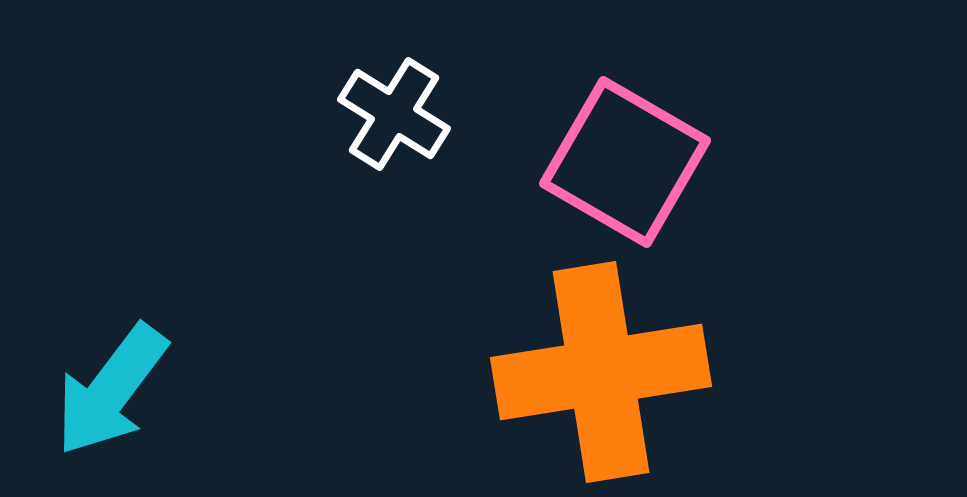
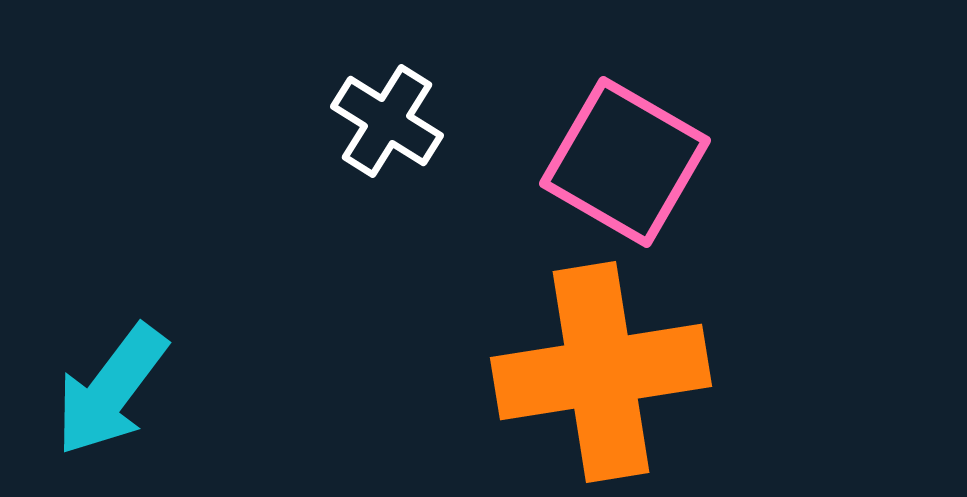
white cross: moved 7 px left, 7 px down
